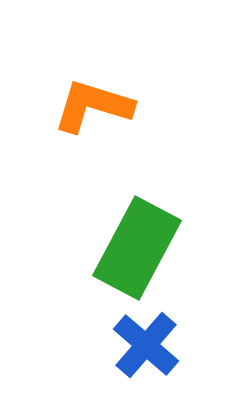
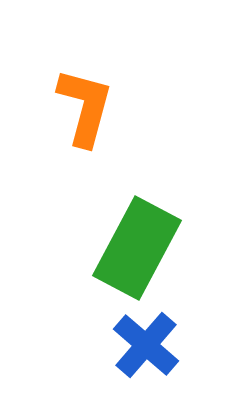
orange L-shape: moved 8 px left, 1 px down; rotated 88 degrees clockwise
